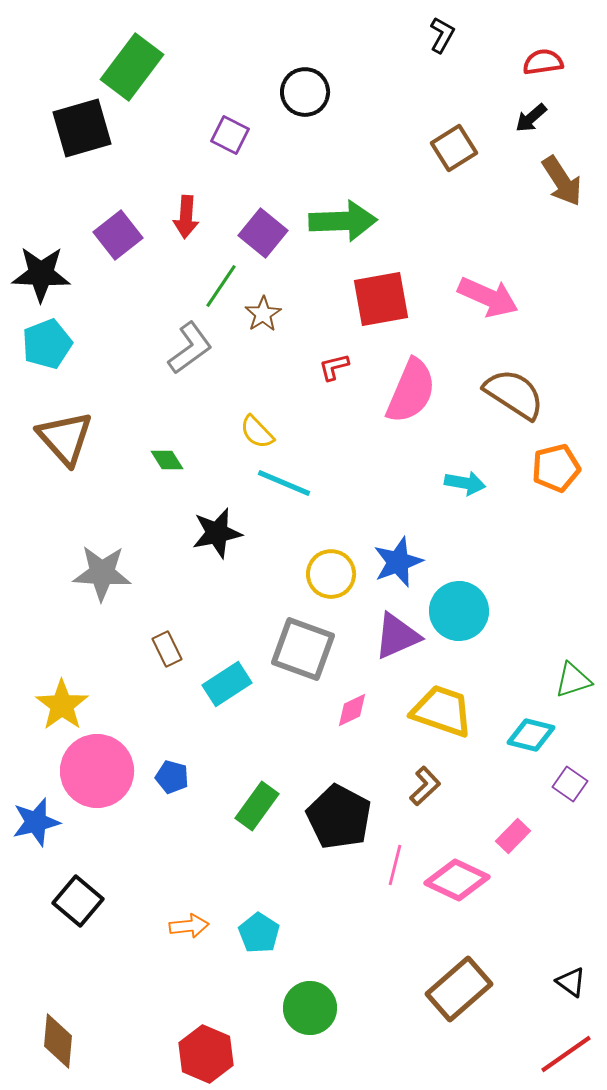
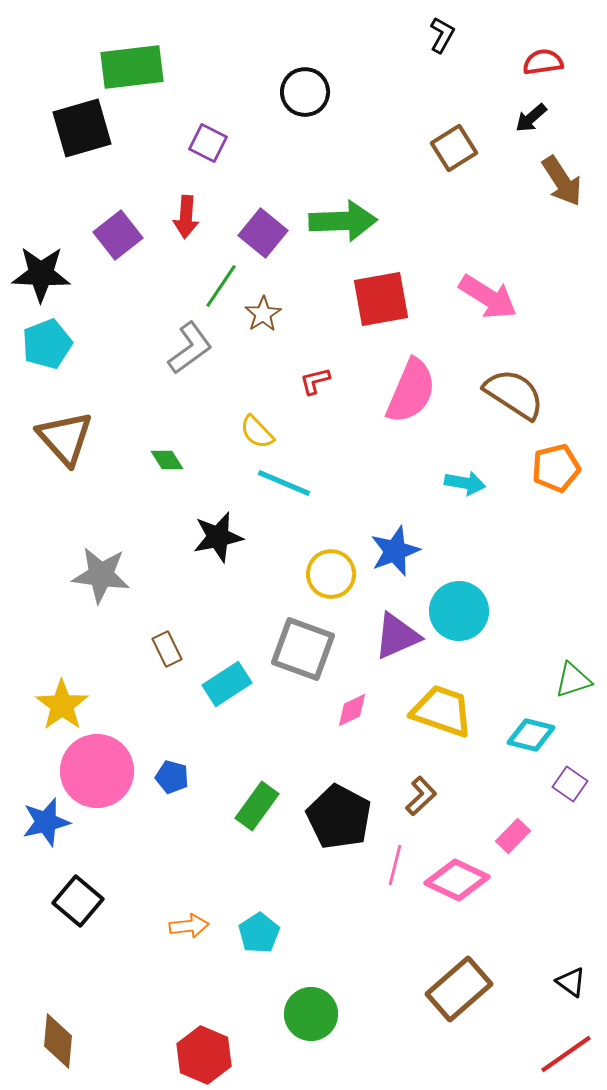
green rectangle at (132, 67): rotated 46 degrees clockwise
purple square at (230, 135): moved 22 px left, 8 px down
pink arrow at (488, 297): rotated 8 degrees clockwise
red L-shape at (334, 367): moved 19 px left, 14 px down
black star at (217, 533): moved 1 px right, 4 px down
blue star at (398, 562): moved 3 px left, 11 px up
gray star at (102, 573): moved 1 px left, 2 px down; rotated 4 degrees clockwise
brown L-shape at (425, 786): moved 4 px left, 10 px down
blue star at (36, 822): moved 10 px right
cyan pentagon at (259, 933): rotated 6 degrees clockwise
green circle at (310, 1008): moved 1 px right, 6 px down
red hexagon at (206, 1054): moved 2 px left, 1 px down
